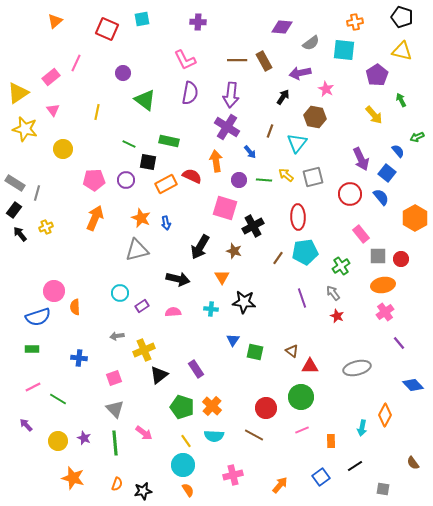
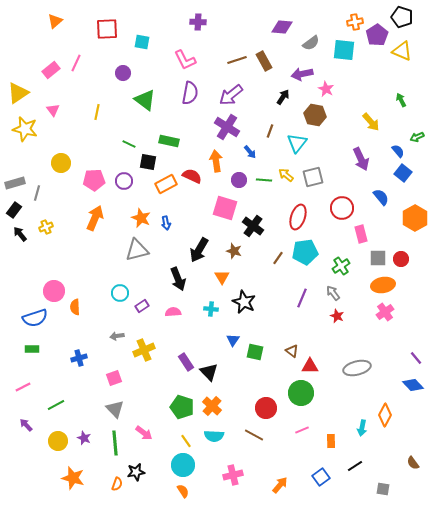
cyan square at (142, 19): moved 23 px down; rotated 21 degrees clockwise
red square at (107, 29): rotated 25 degrees counterclockwise
yellow triangle at (402, 51): rotated 10 degrees clockwise
brown line at (237, 60): rotated 18 degrees counterclockwise
purple arrow at (300, 73): moved 2 px right, 1 px down
purple pentagon at (377, 75): moved 40 px up
pink rectangle at (51, 77): moved 7 px up
purple arrow at (231, 95): rotated 45 degrees clockwise
yellow arrow at (374, 115): moved 3 px left, 7 px down
brown hexagon at (315, 117): moved 2 px up
yellow circle at (63, 149): moved 2 px left, 14 px down
blue square at (387, 173): moved 16 px right
purple circle at (126, 180): moved 2 px left, 1 px down
gray rectangle at (15, 183): rotated 48 degrees counterclockwise
red circle at (350, 194): moved 8 px left, 14 px down
red ellipse at (298, 217): rotated 20 degrees clockwise
black cross at (253, 226): rotated 25 degrees counterclockwise
pink rectangle at (361, 234): rotated 24 degrees clockwise
black arrow at (200, 247): moved 1 px left, 3 px down
gray square at (378, 256): moved 2 px down
black arrow at (178, 279): rotated 55 degrees clockwise
purple line at (302, 298): rotated 42 degrees clockwise
black star at (244, 302): rotated 20 degrees clockwise
blue semicircle at (38, 317): moved 3 px left, 1 px down
purple line at (399, 343): moved 17 px right, 15 px down
blue cross at (79, 358): rotated 21 degrees counterclockwise
purple rectangle at (196, 369): moved 10 px left, 7 px up
black triangle at (159, 375): moved 50 px right, 3 px up; rotated 36 degrees counterclockwise
pink line at (33, 387): moved 10 px left
green circle at (301, 397): moved 4 px up
green line at (58, 399): moved 2 px left, 6 px down; rotated 60 degrees counterclockwise
orange semicircle at (188, 490): moved 5 px left, 1 px down
black star at (143, 491): moved 7 px left, 19 px up
